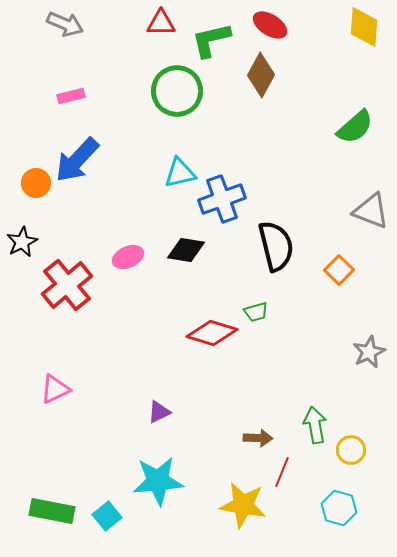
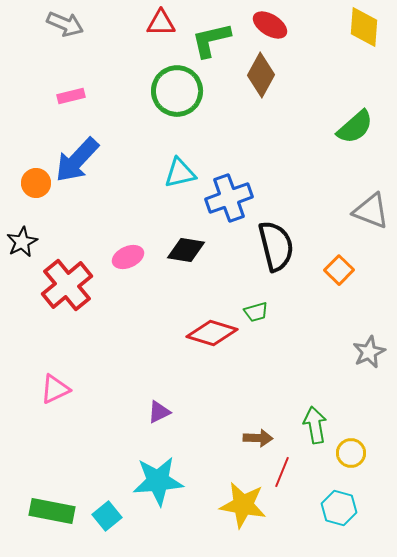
blue cross: moved 7 px right, 1 px up
yellow circle: moved 3 px down
